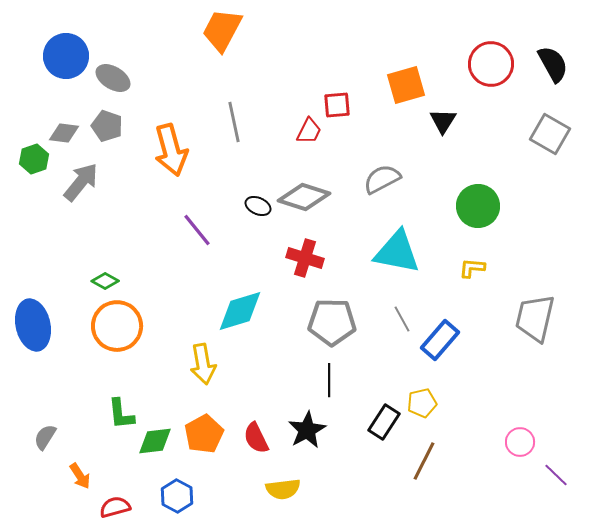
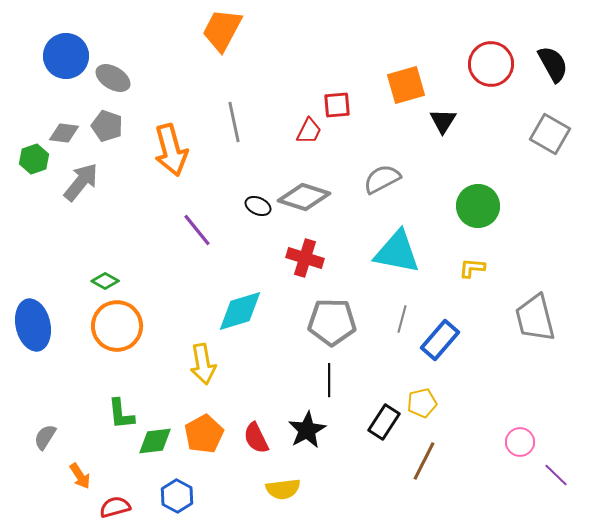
gray trapezoid at (535, 318): rotated 27 degrees counterclockwise
gray line at (402, 319): rotated 44 degrees clockwise
